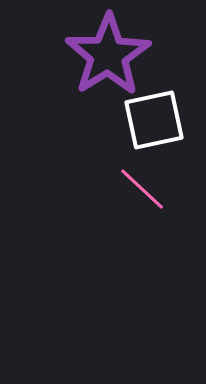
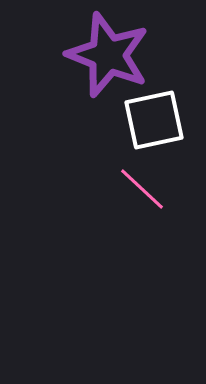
purple star: rotated 18 degrees counterclockwise
